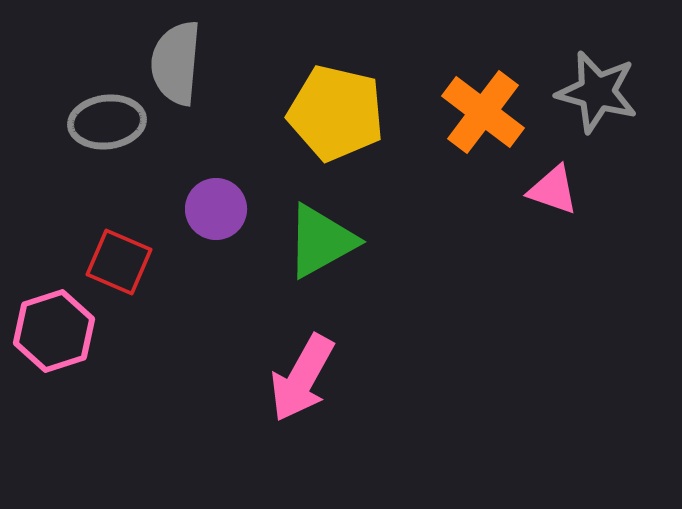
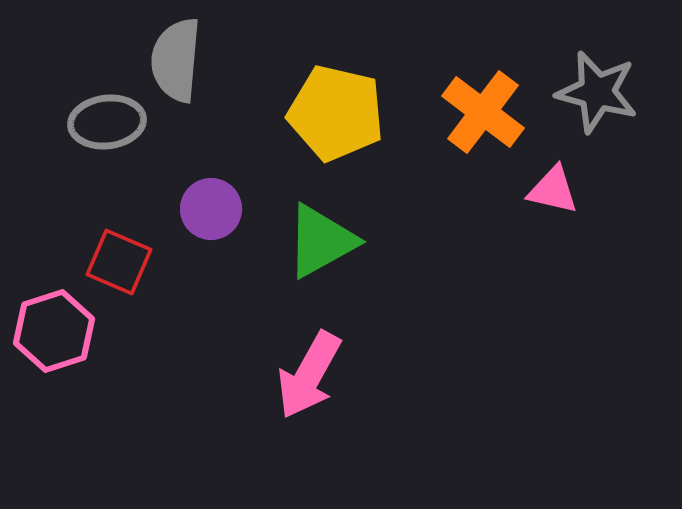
gray semicircle: moved 3 px up
pink triangle: rotated 6 degrees counterclockwise
purple circle: moved 5 px left
pink arrow: moved 7 px right, 3 px up
